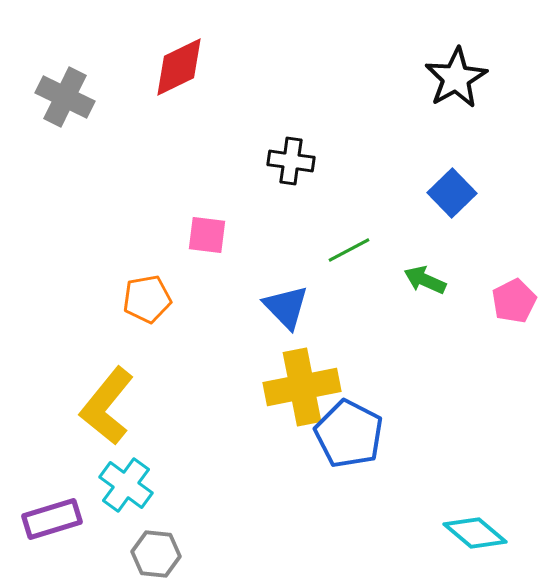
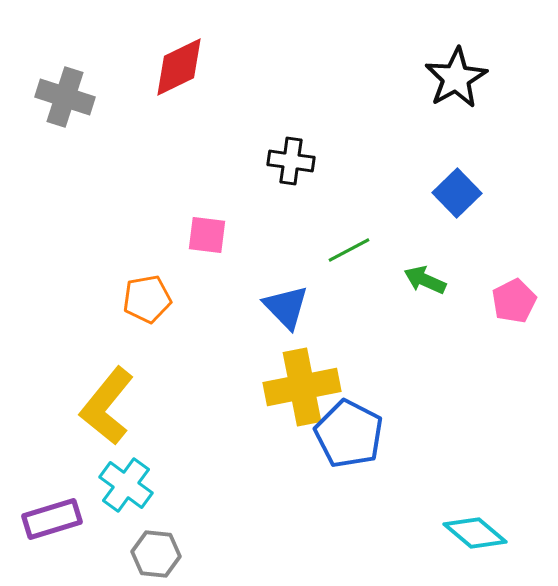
gray cross: rotated 8 degrees counterclockwise
blue square: moved 5 px right
